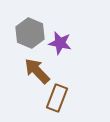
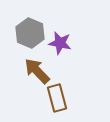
brown rectangle: rotated 36 degrees counterclockwise
